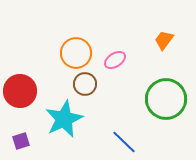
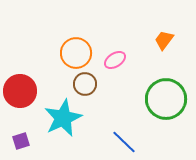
cyan star: moved 1 px left, 1 px up
